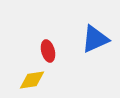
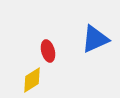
yellow diamond: rotated 24 degrees counterclockwise
